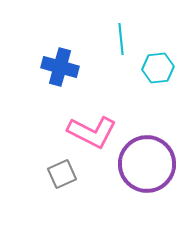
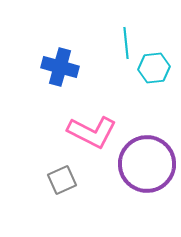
cyan line: moved 5 px right, 4 px down
cyan hexagon: moved 4 px left
gray square: moved 6 px down
